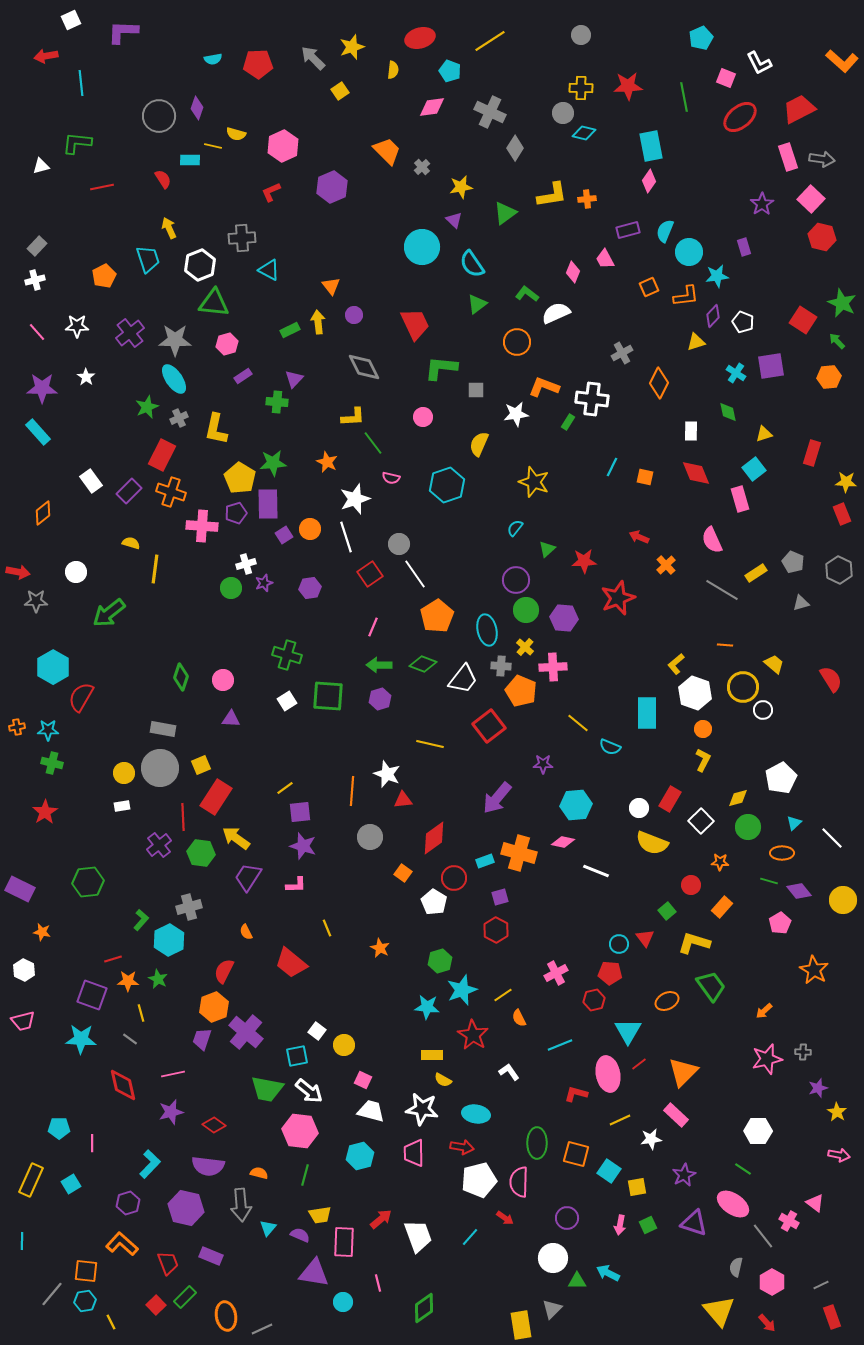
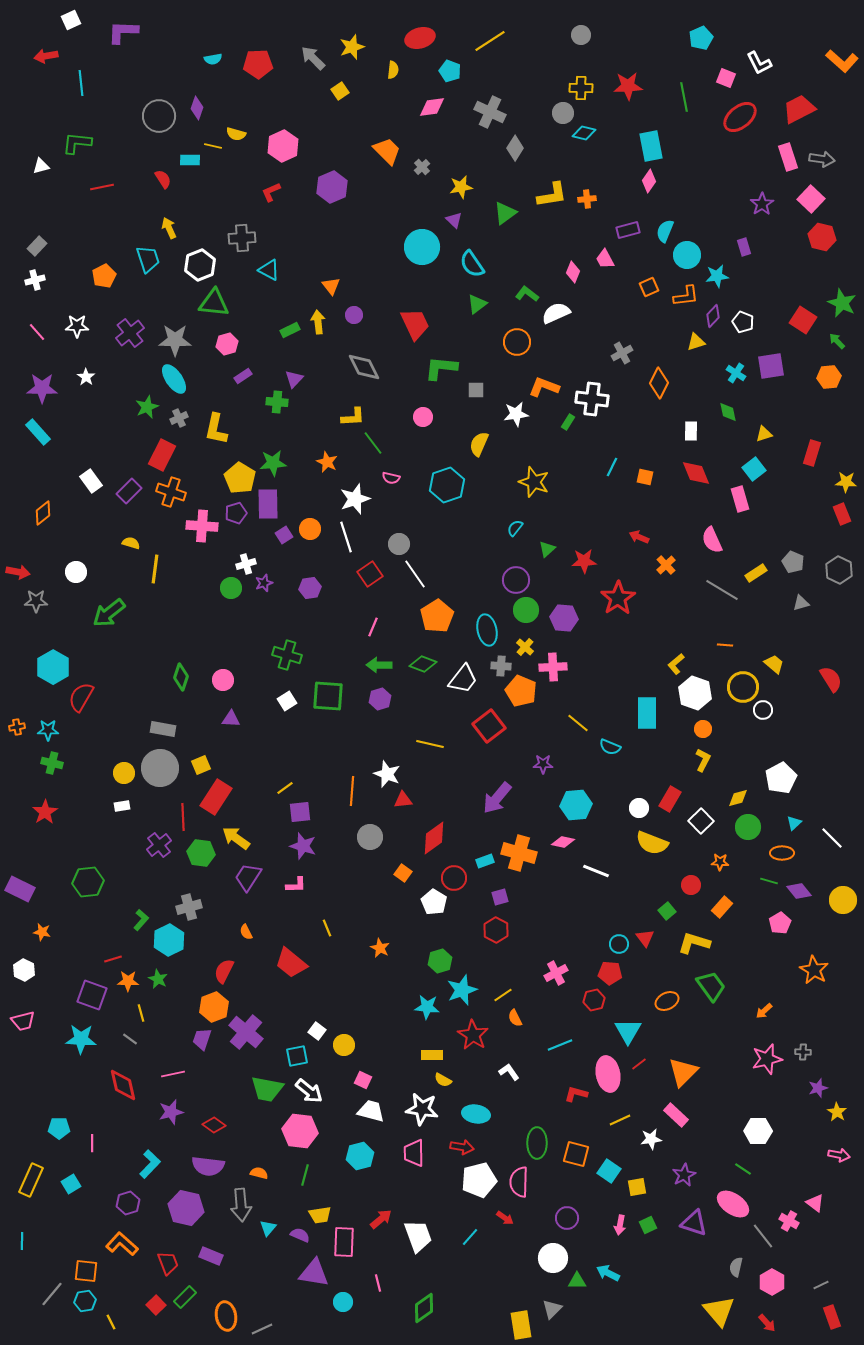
cyan circle at (689, 252): moved 2 px left, 3 px down
red star at (618, 598): rotated 12 degrees counterclockwise
orange semicircle at (519, 1018): moved 4 px left
